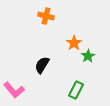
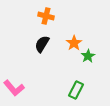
black semicircle: moved 21 px up
pink L-shape: moved 2 px up
